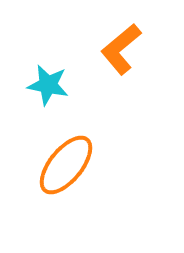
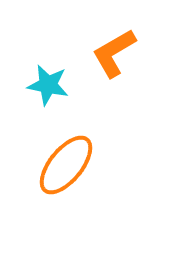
orange L-shape: moved 7 px left, 4 px down; rotated 10 degrees clockwise
